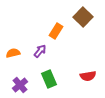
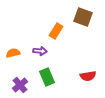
brown square: rotated 24 degrees counterclockwise
purple arrow: rotated 56 degrees clockwise
green rectangle: moved 2 px left, 2 px up
